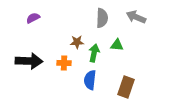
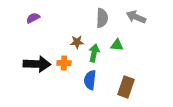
black arrow: moved 8 px right, 3 px down
